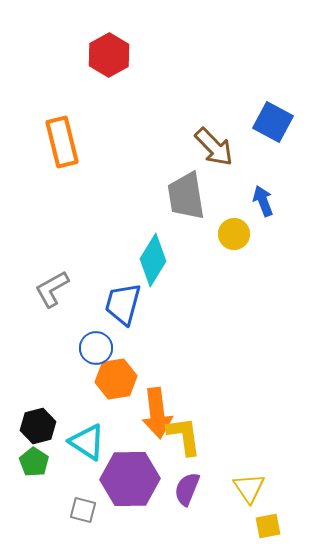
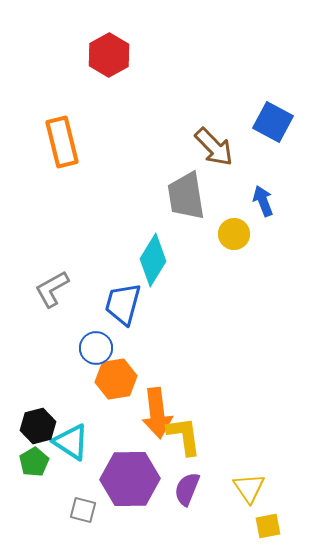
cyan triangle: moved 16 px left
green pentagon: rotated 8 degrees clockwise
